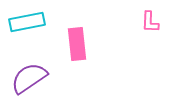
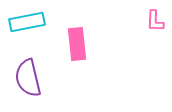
pink L-shape: moved 5 px right, 1 px up
purple semicircle: moved 1 px left; rotated 69 degrees counterclockwise
